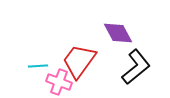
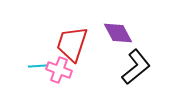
red trapezoid: moved 7 px left, 17 px up; rotated 18 degrees counterclockwise
pink cross: moved 12 px up
